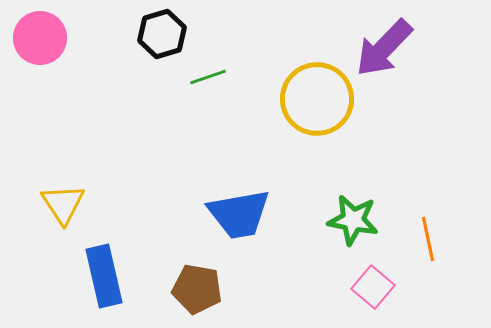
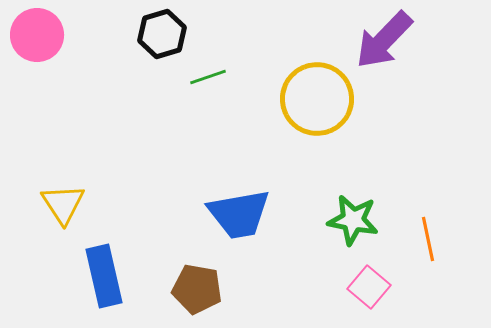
pink circle: moved 3 px left, 3 px up
purple arrow: moved 8 px up
pink square: moved 4 px left
